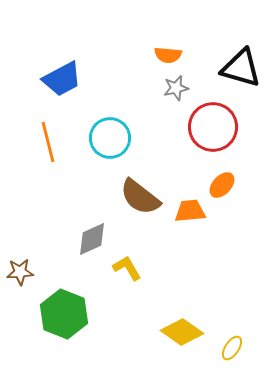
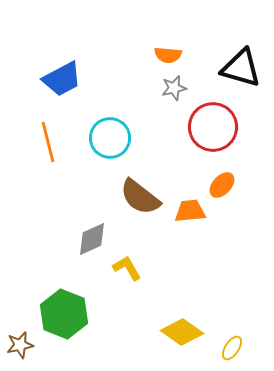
gray star: moved 2 px left
brown star: moved 73 px down; rotated 8 degrees counterclockwise
